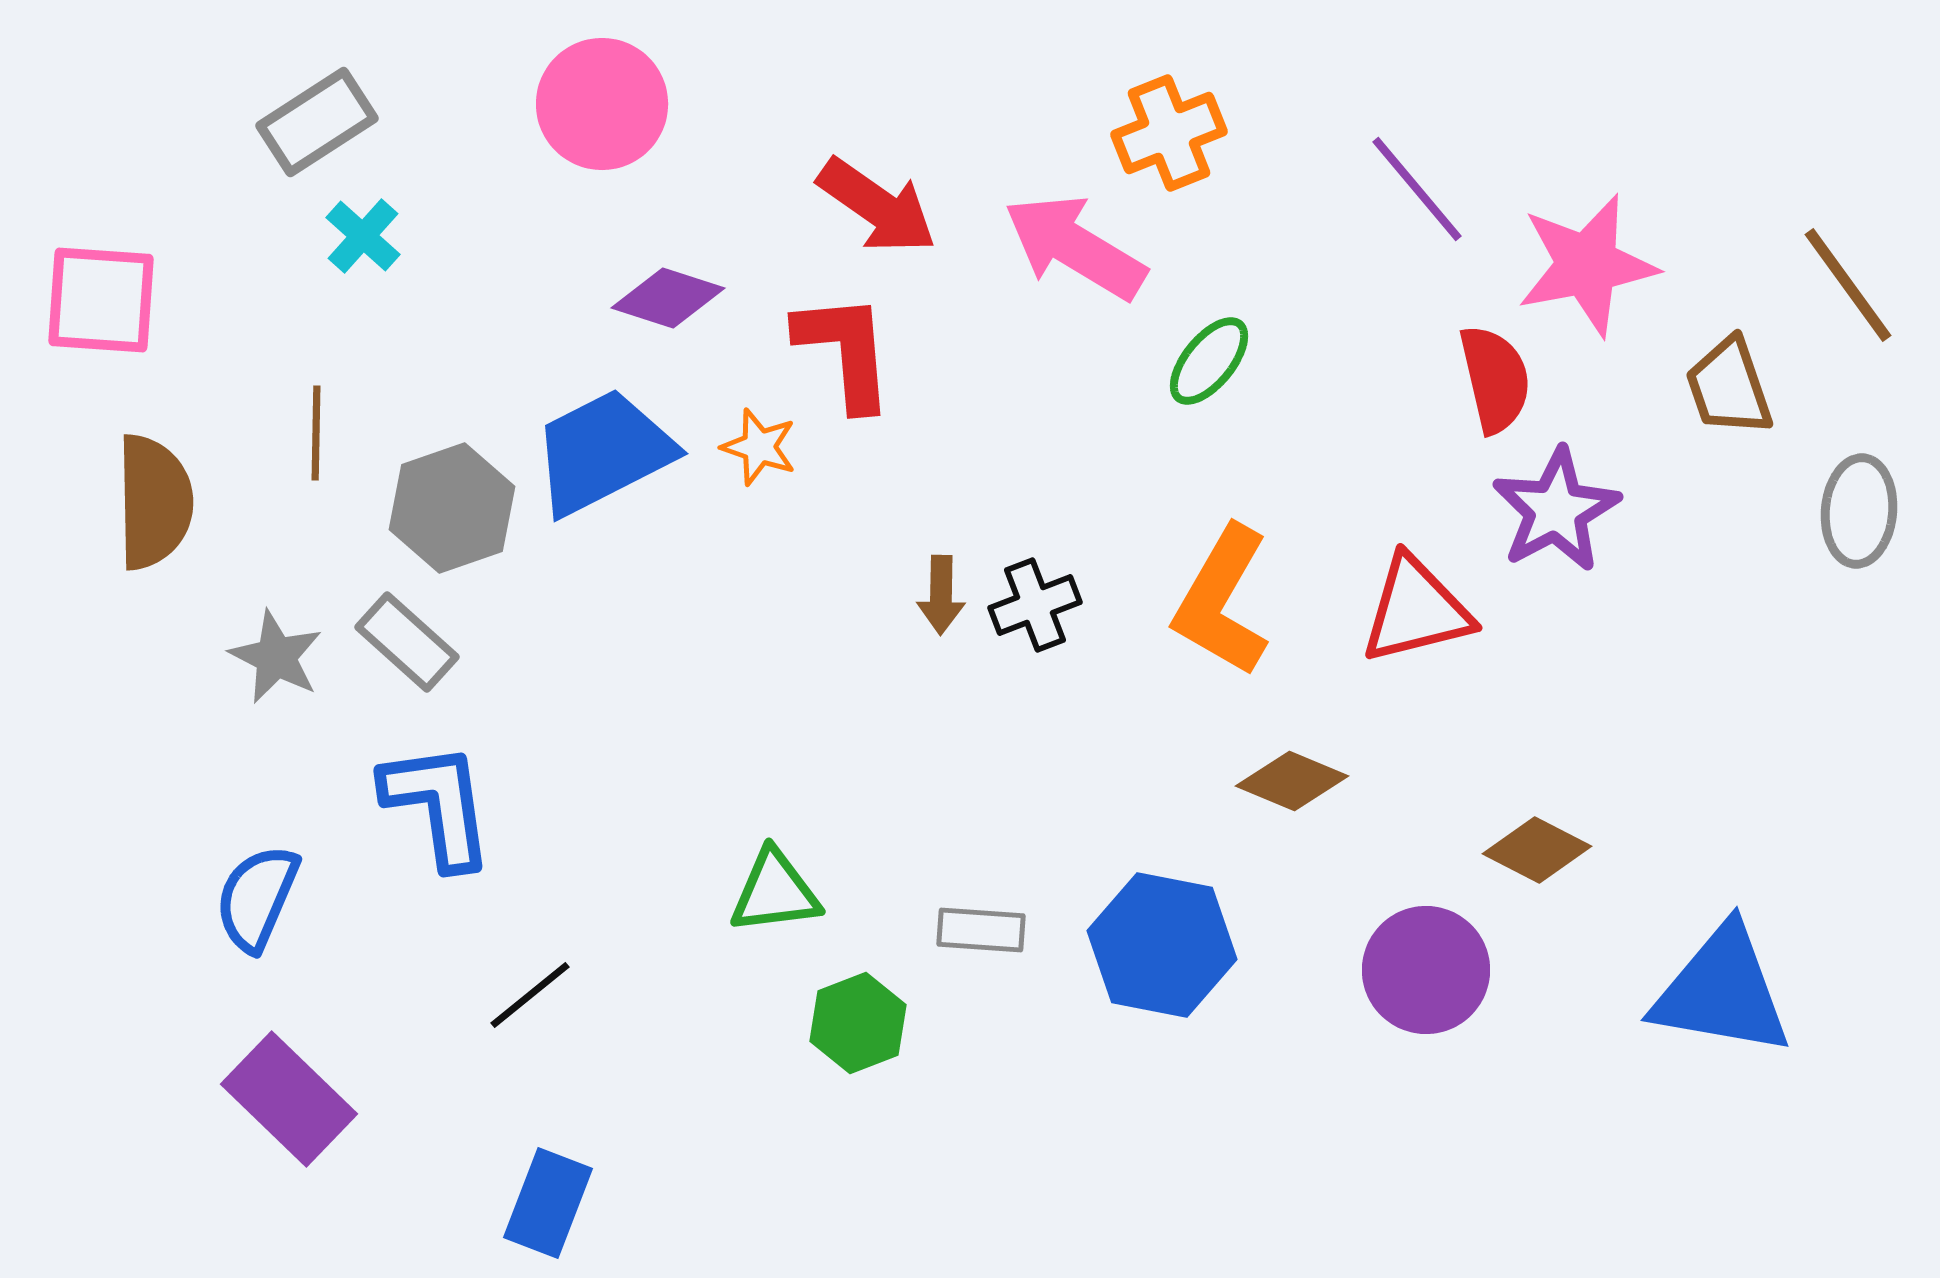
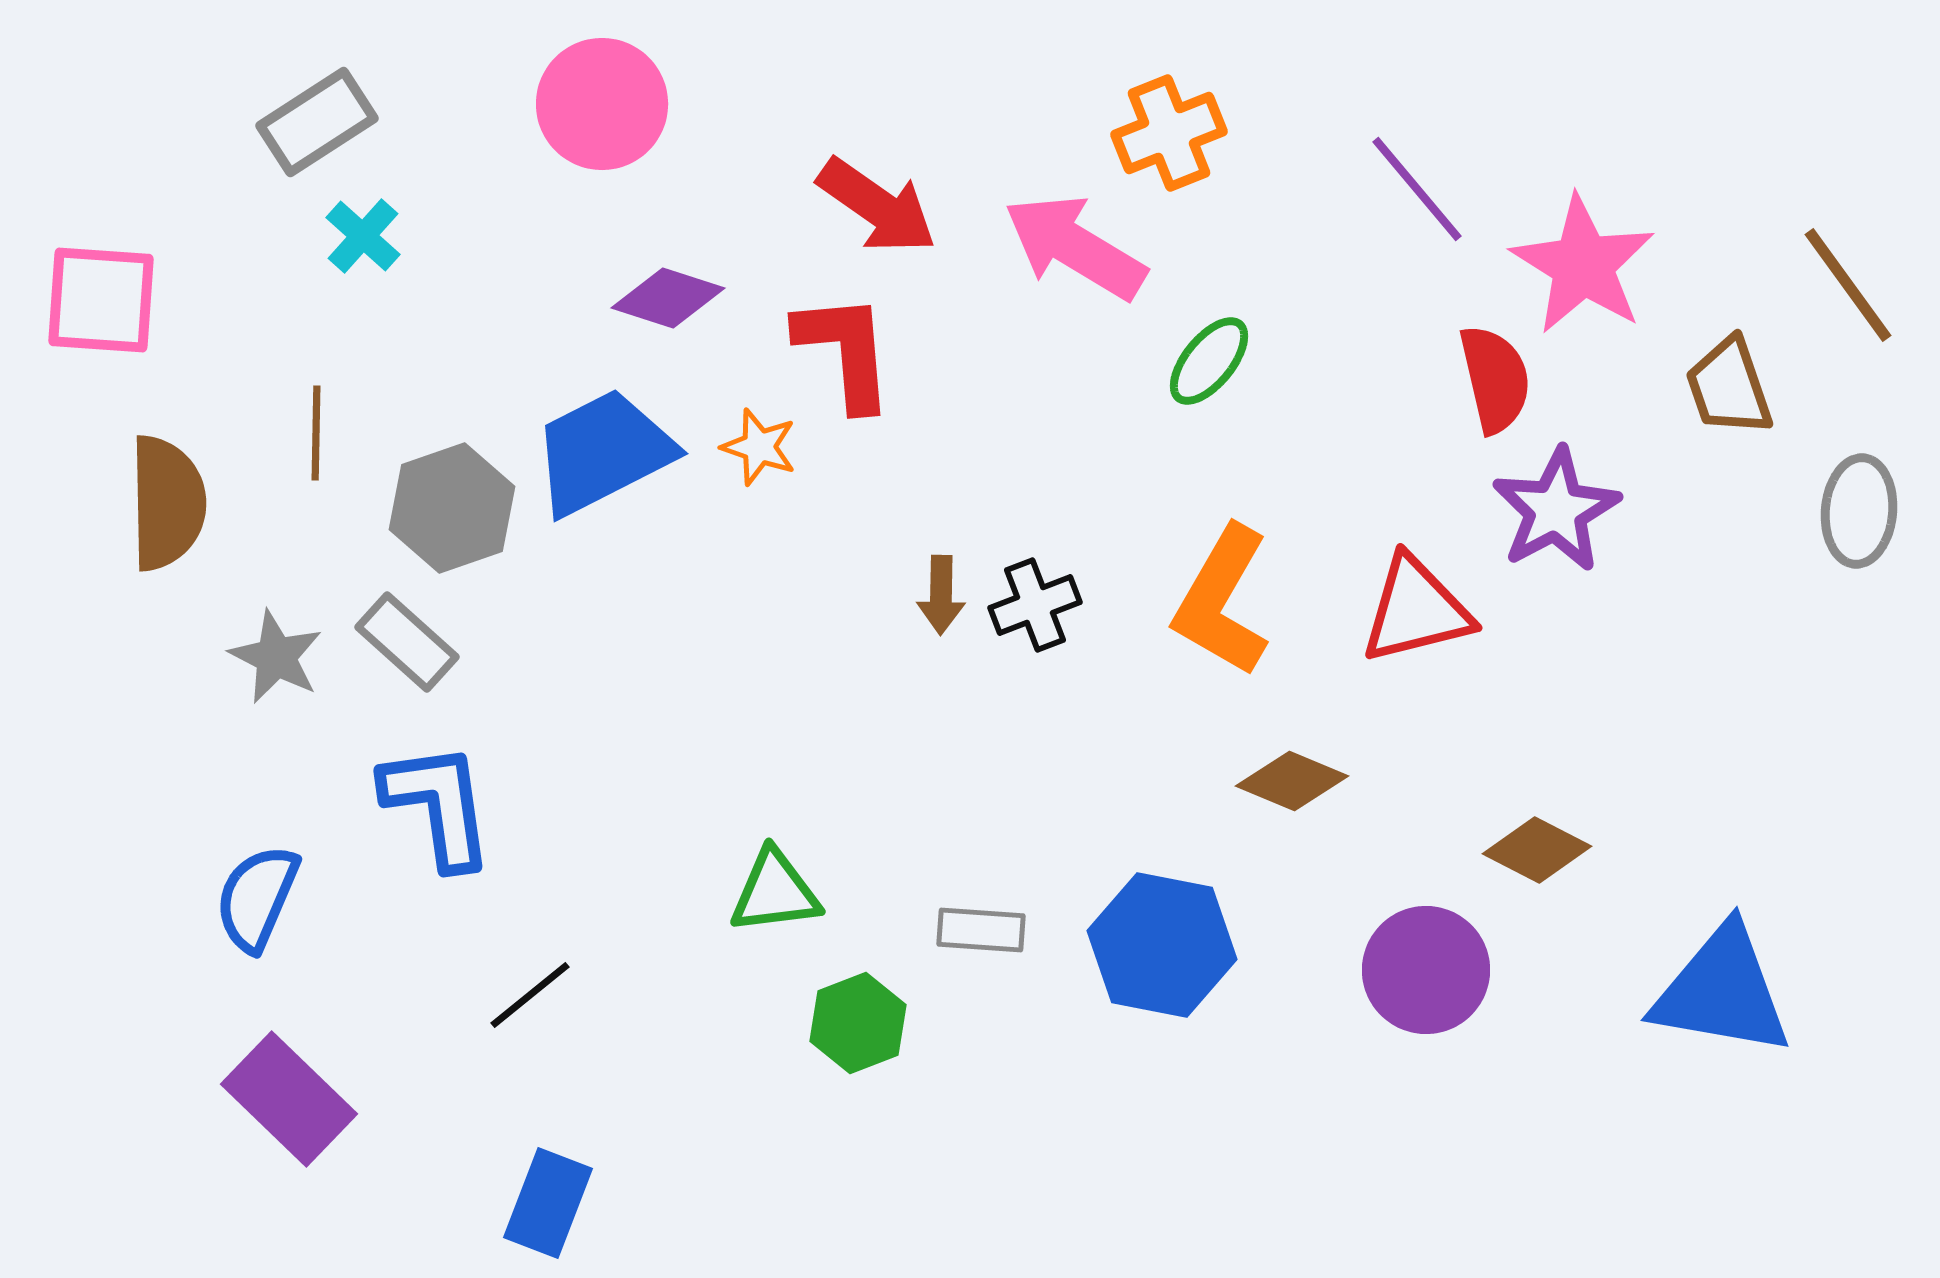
pink star at (1587, 265): moved 4 px left; rotated 29 degrees counterclockwise
brown semicircle at (154, 502): moved 13 px right, 1 px down
